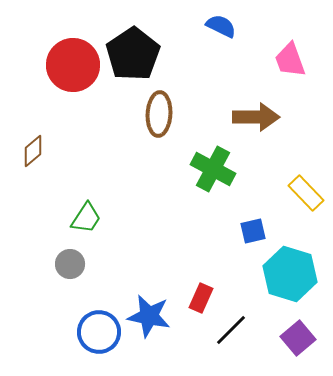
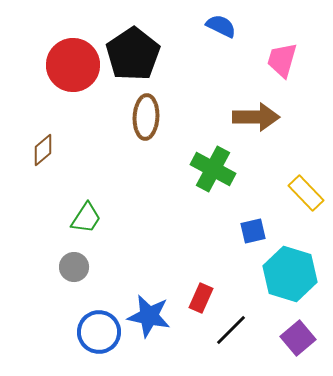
pink trapezoid: moved 8 px left; rotated 36 degrees clockwise
brown ellipse: moved 13 px left, 3 px down
brown diamond: moved 10 px right, 1 px up
gray circle: moved 4 px right, 3 px down
